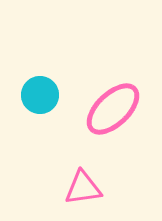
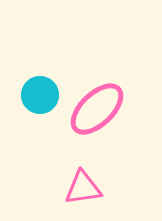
pink ellipse: moved 16 px left
